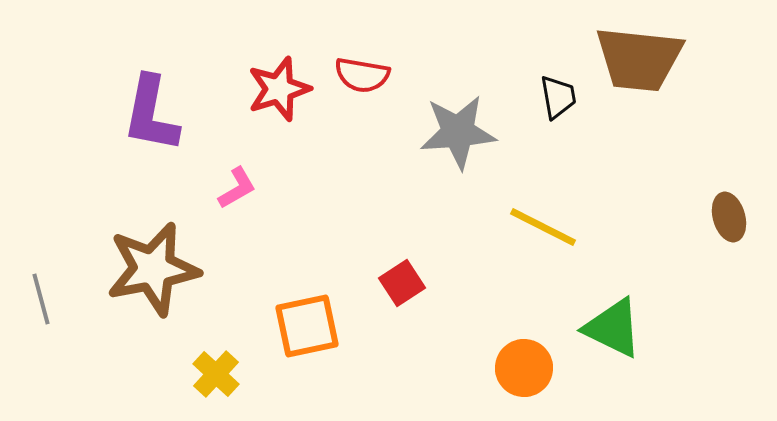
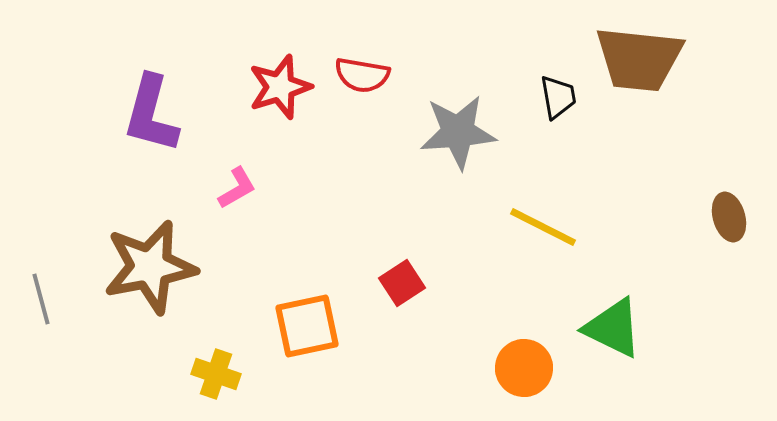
red star: moved 1 px right, 2 px up
purple L-shape: rotated 4 degrees clockwise
brown star: moved 3 px left, 2 px up
yellow cross: rotated 24 degrees counterclockwise
